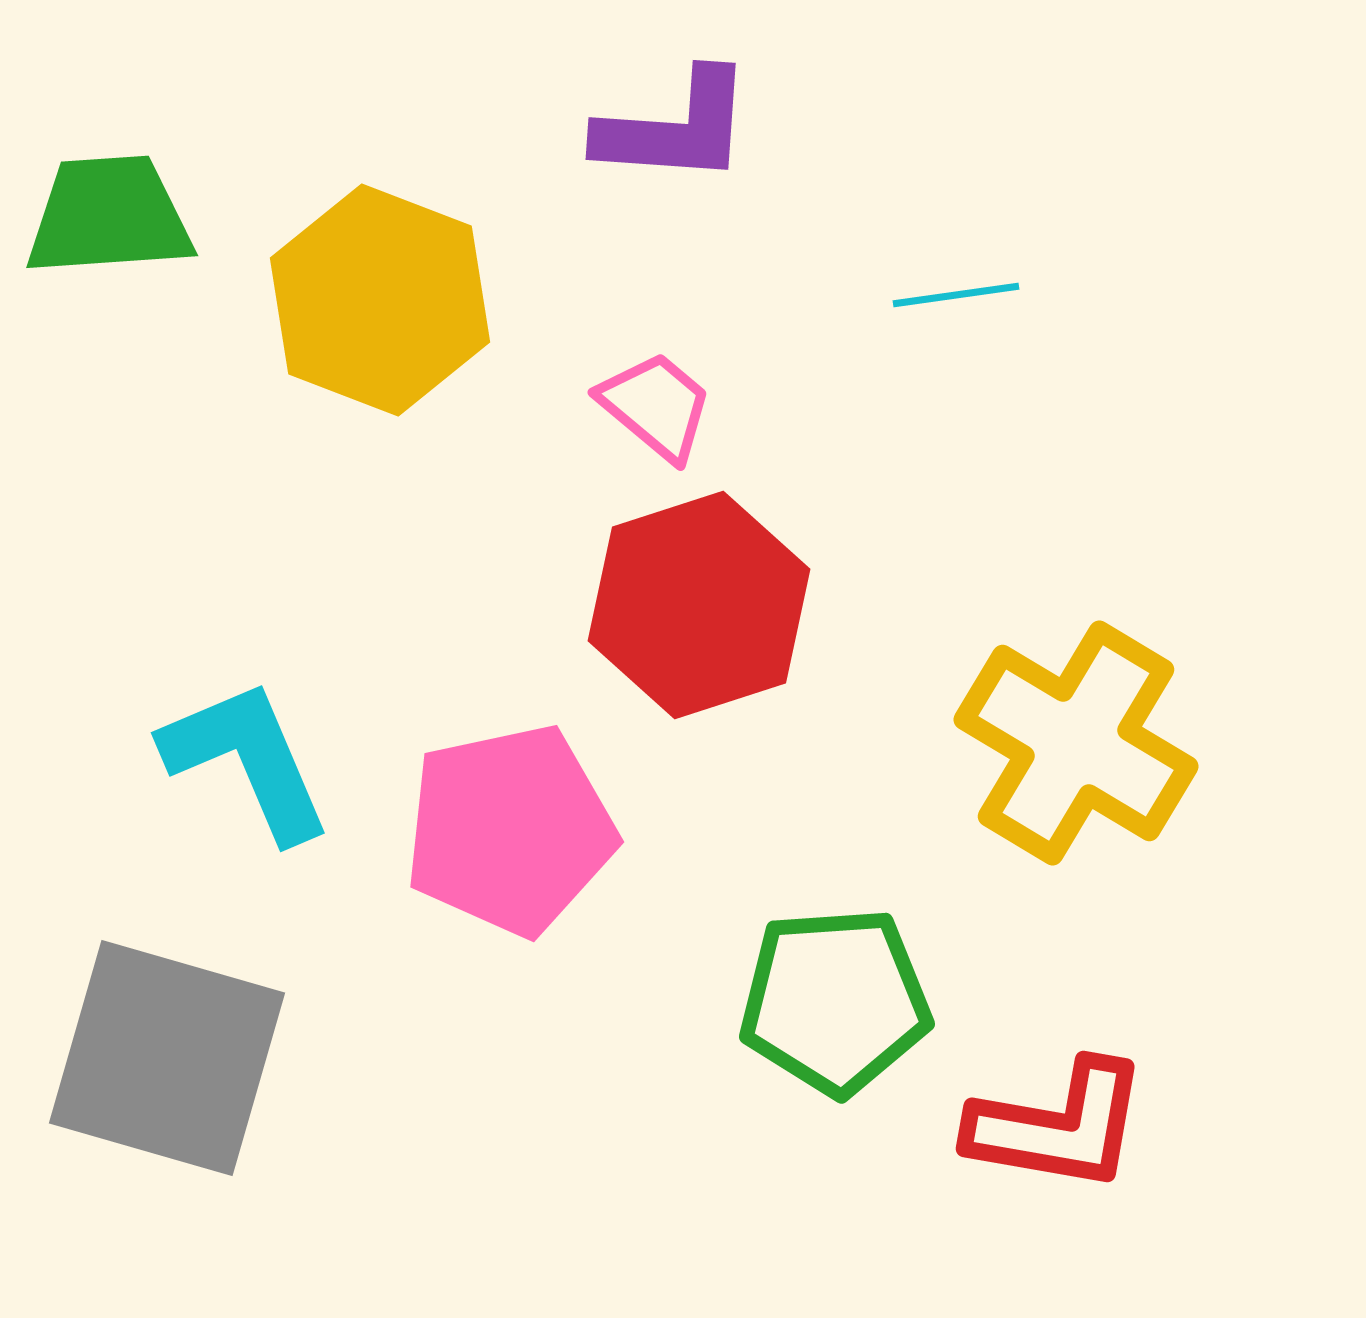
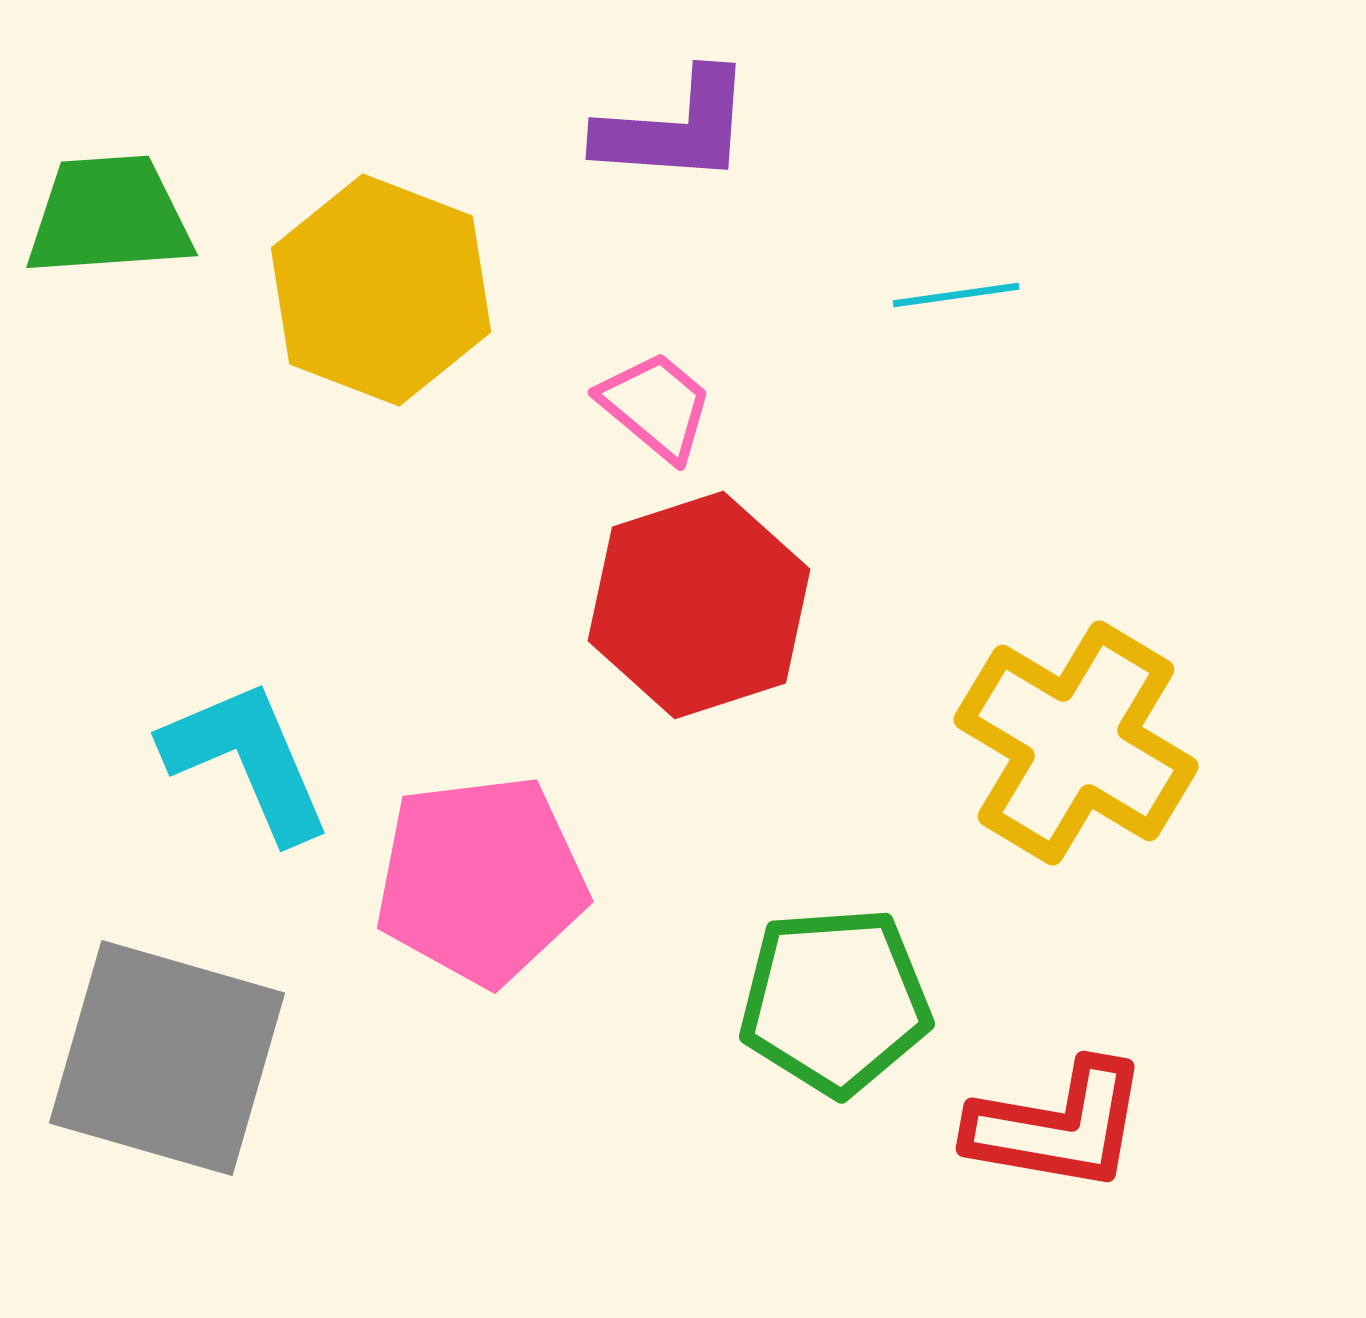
yellow hexagon: moved 1 px right, 10 px up
pink pentagon: moved 29 px left, 50 px down; rotated 5 degrees clockwise
